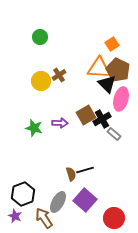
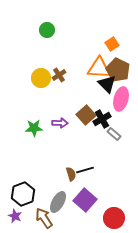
green circle: moved 7 px right, 7 px up
yellow circle: moved 3 px up
brown square: rotated 12 degrees counterclockwise
green star: rotated 18 degrees counterclockwise
